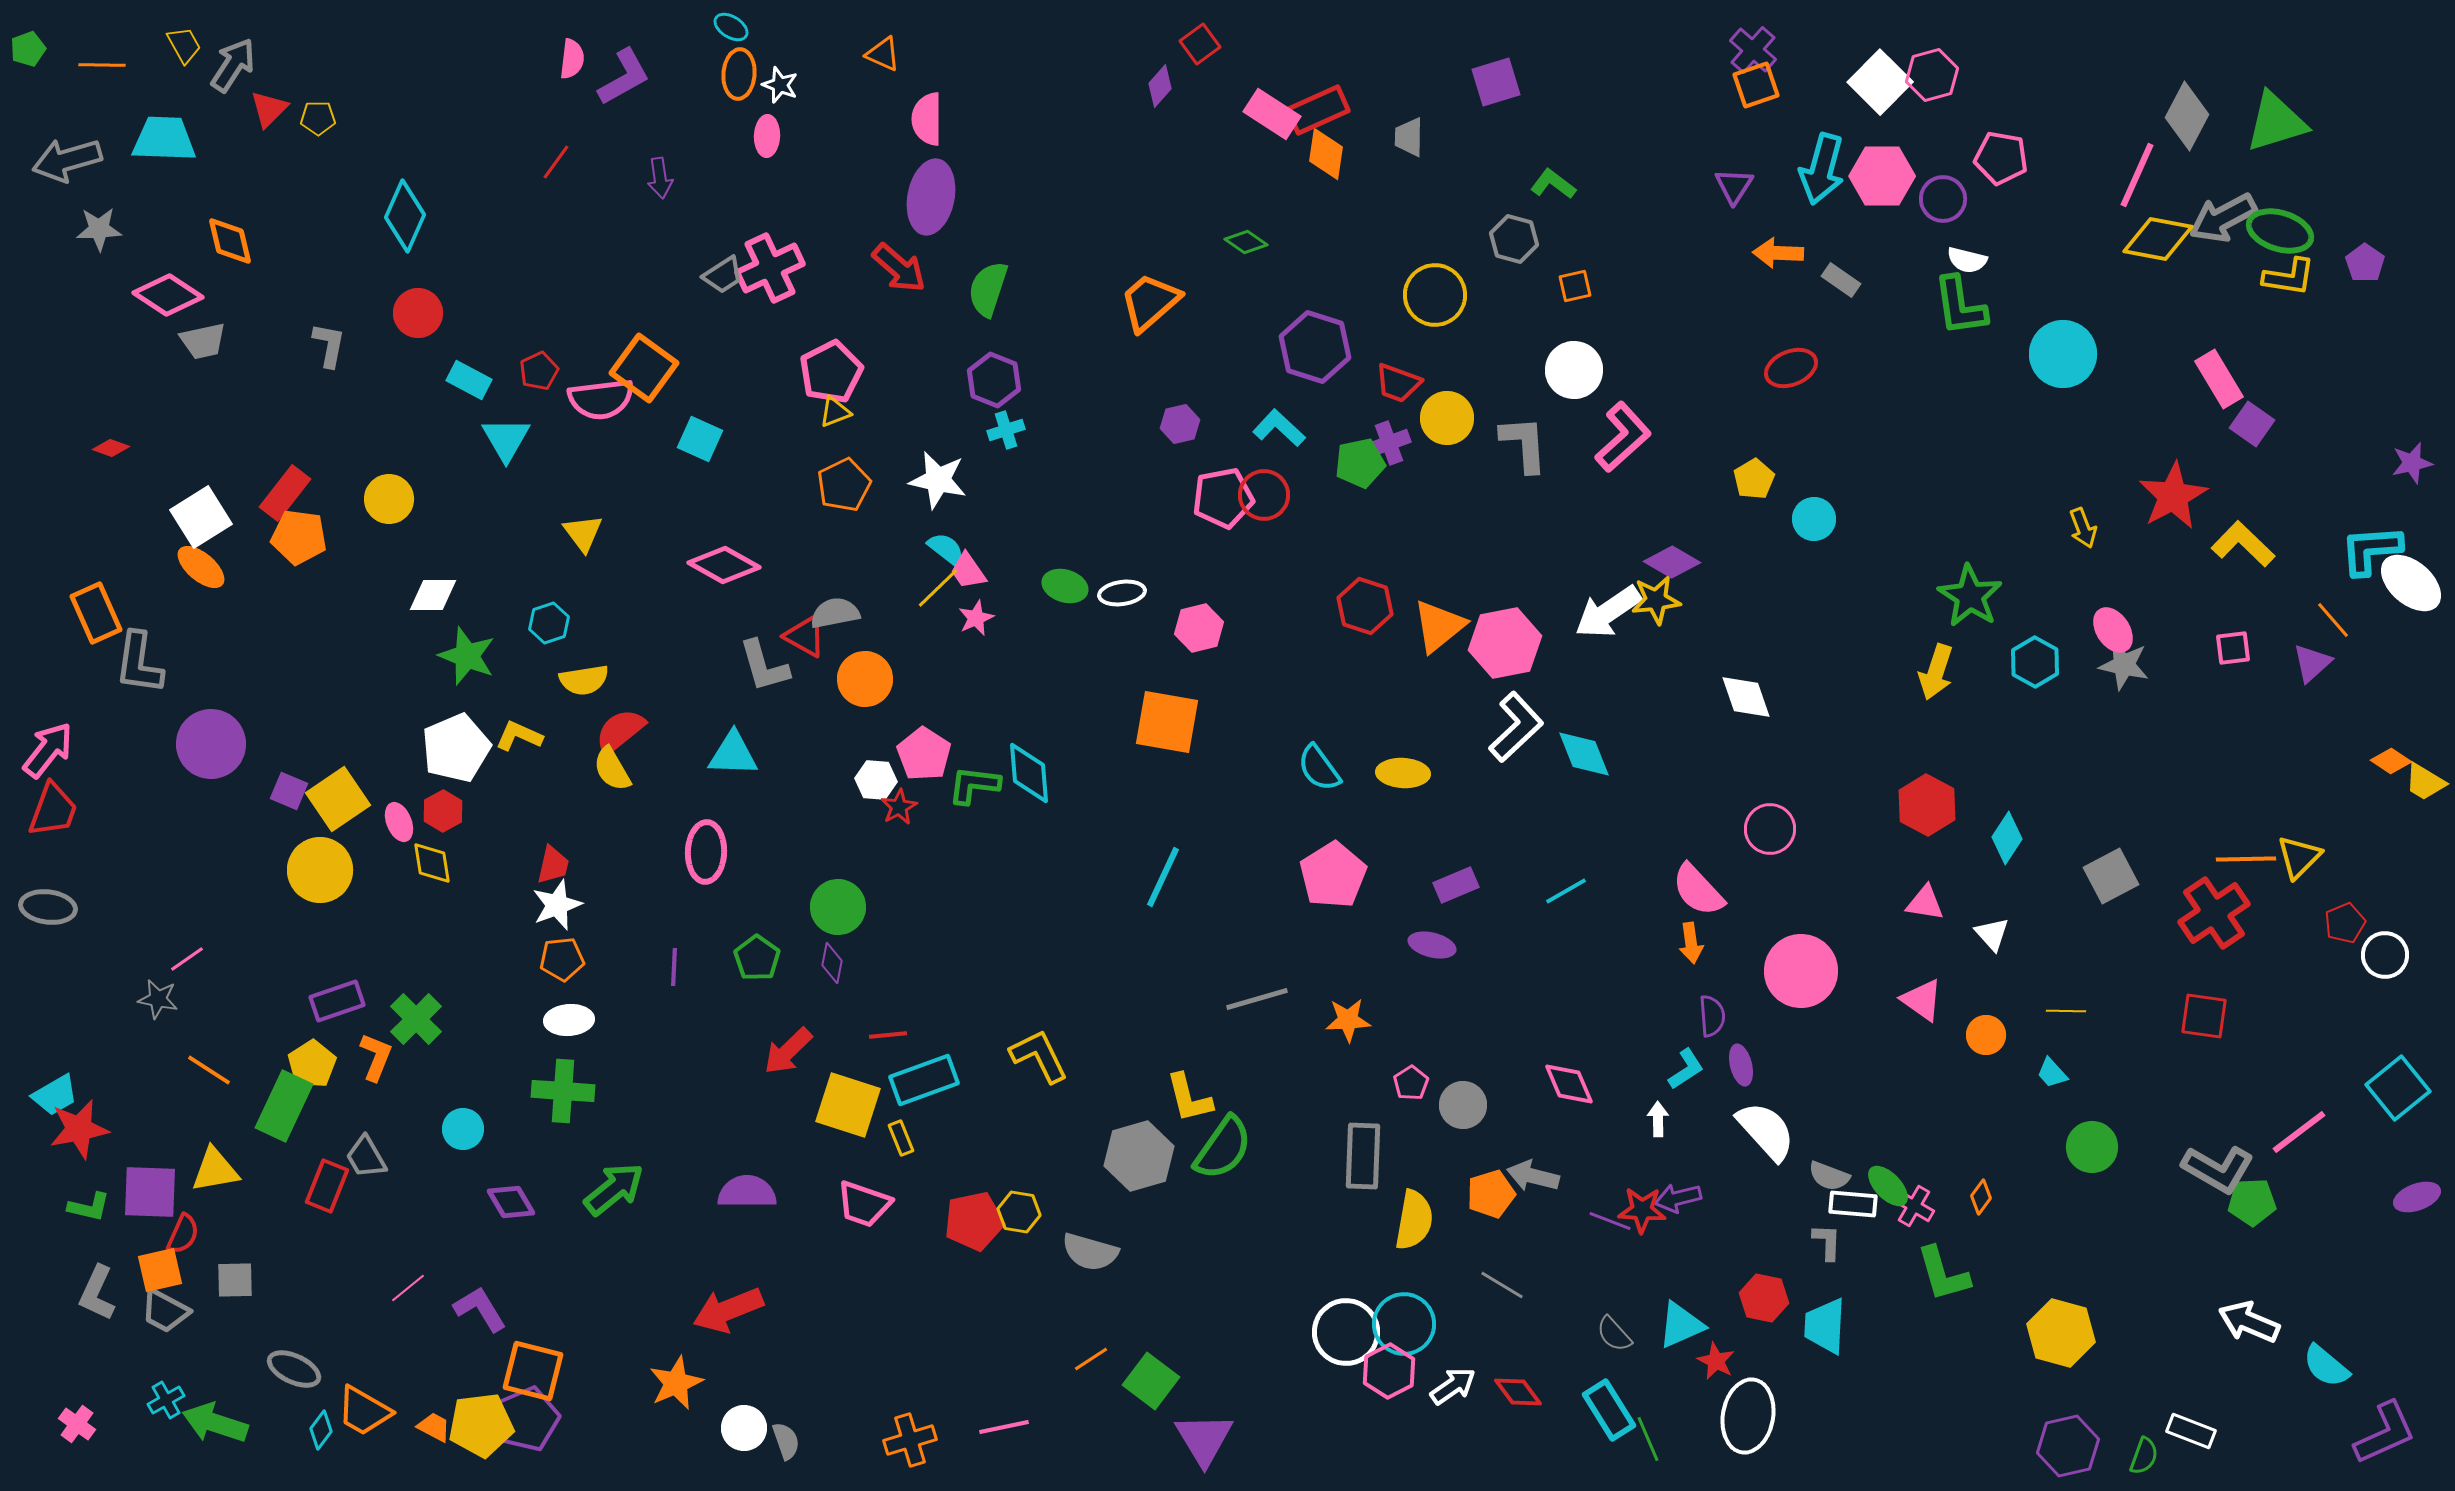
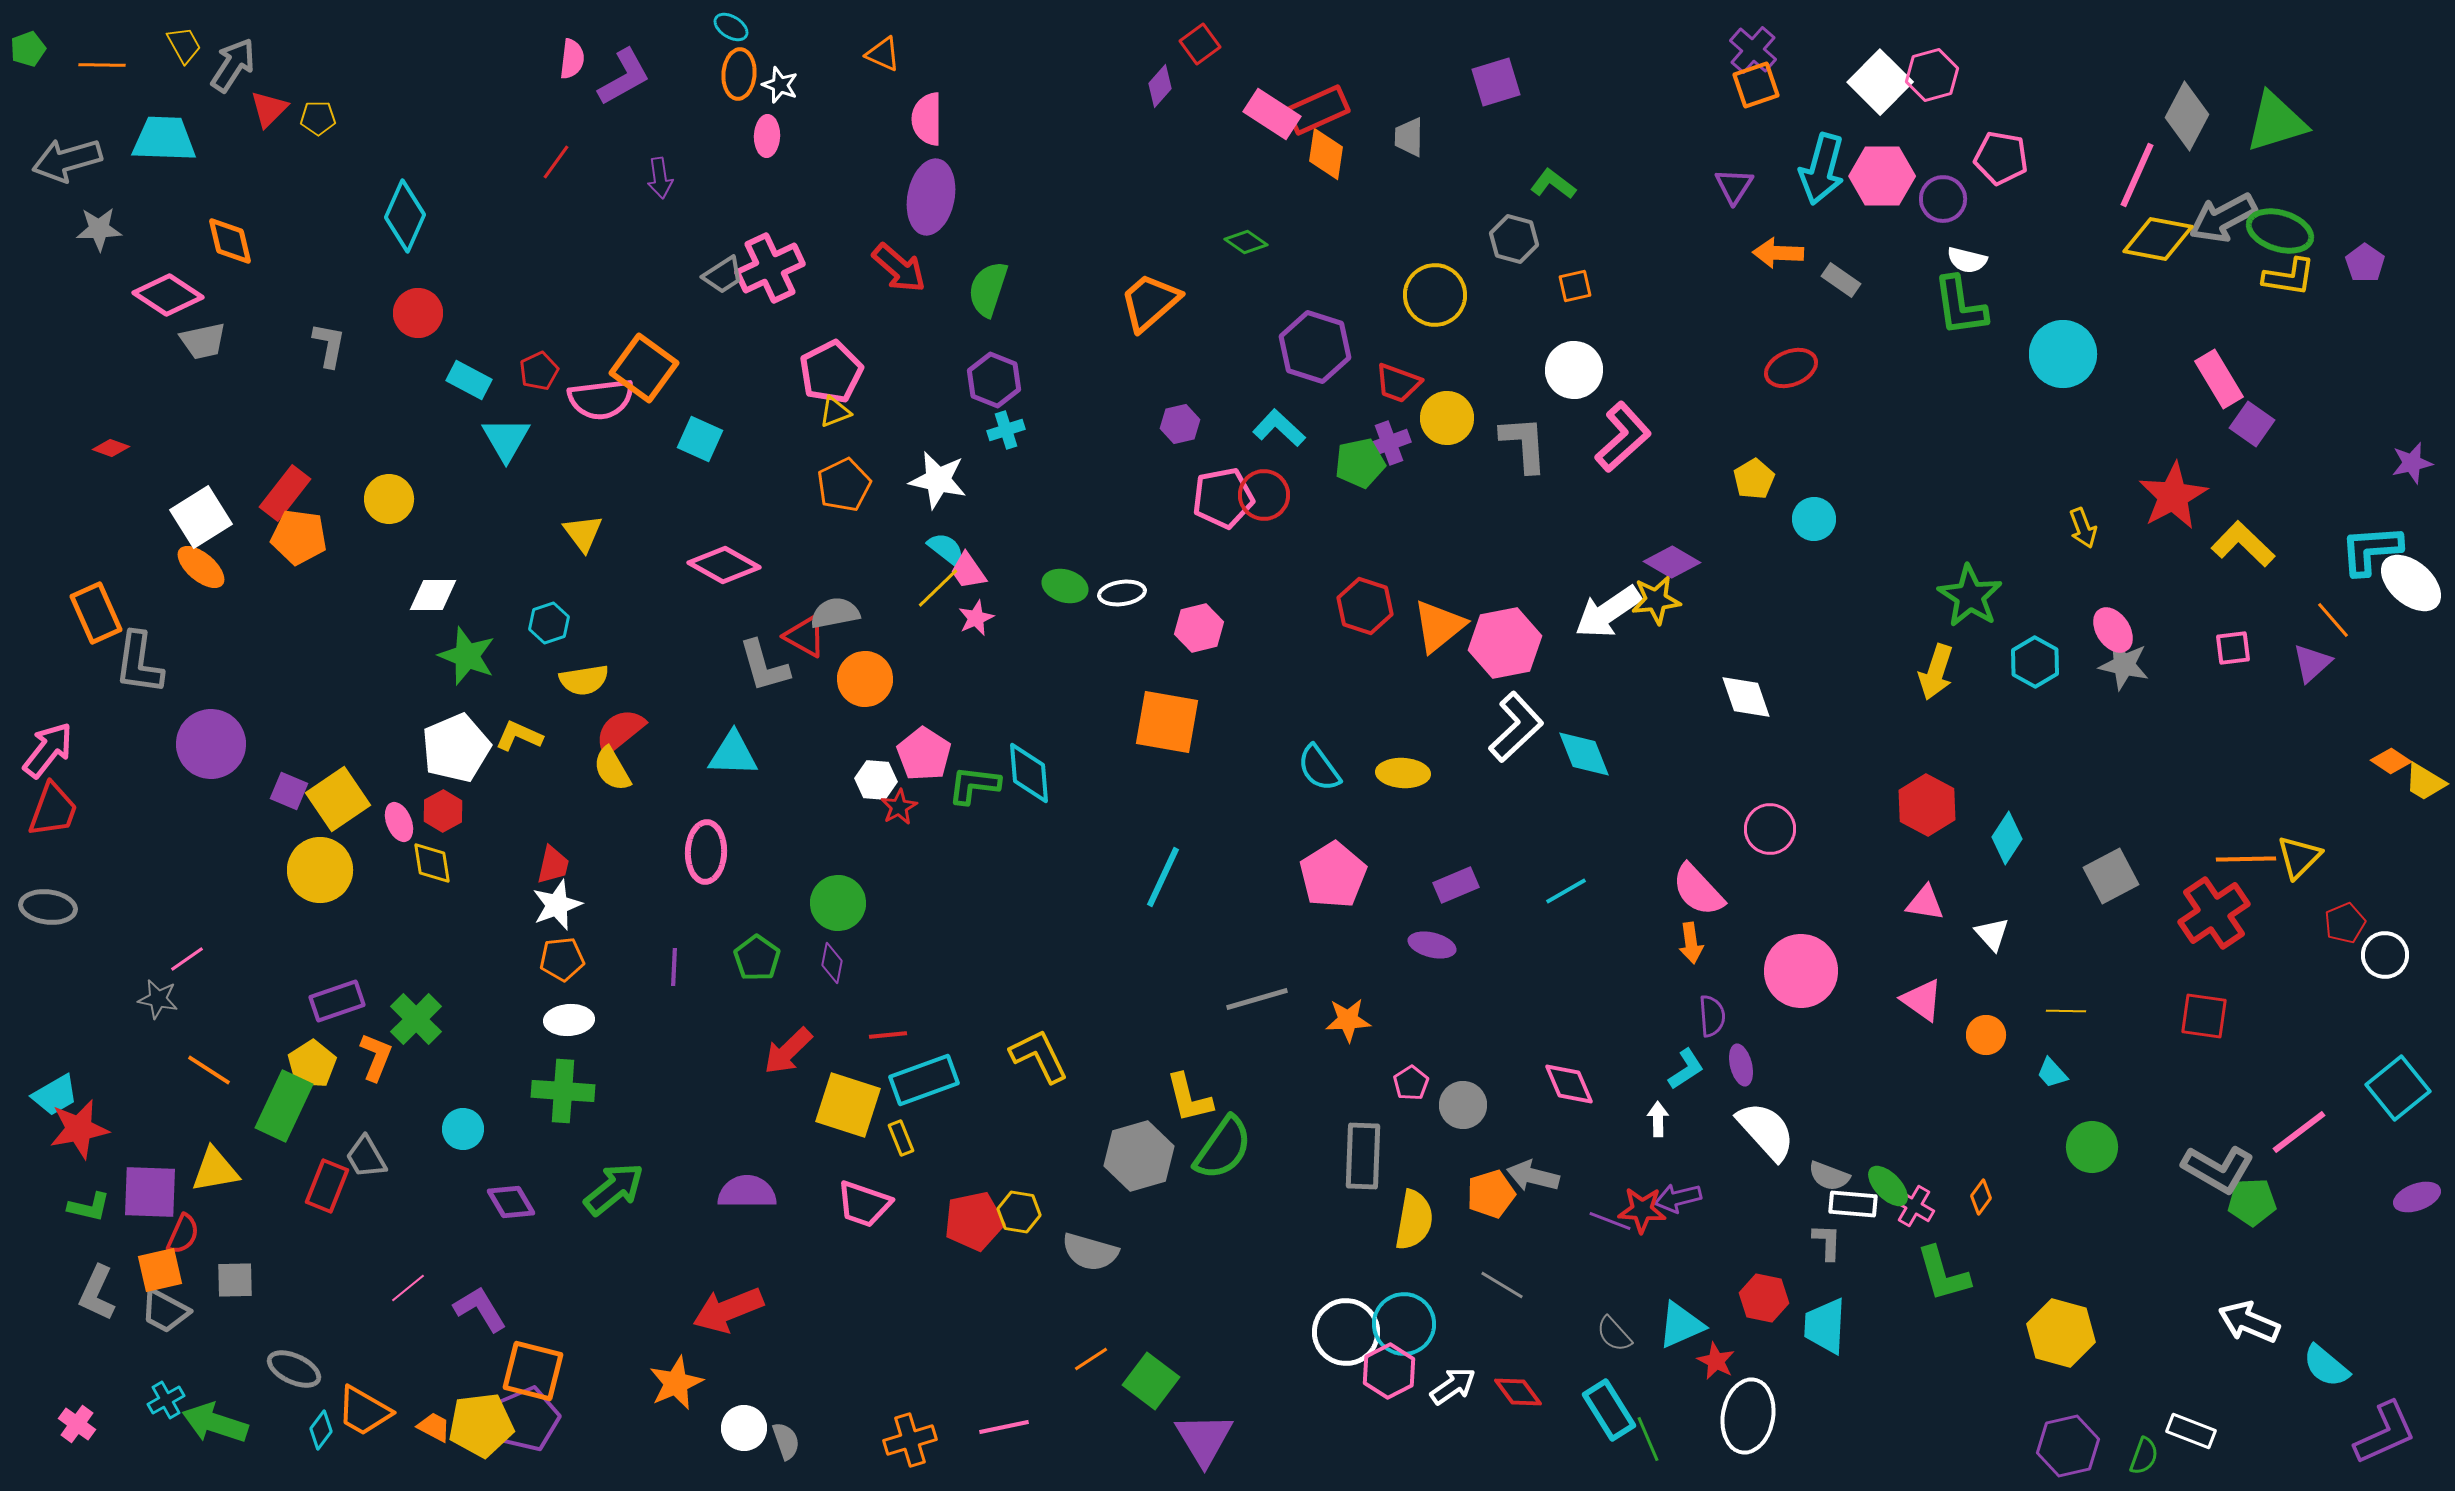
green circle at (838, 907): moved 4 px up
